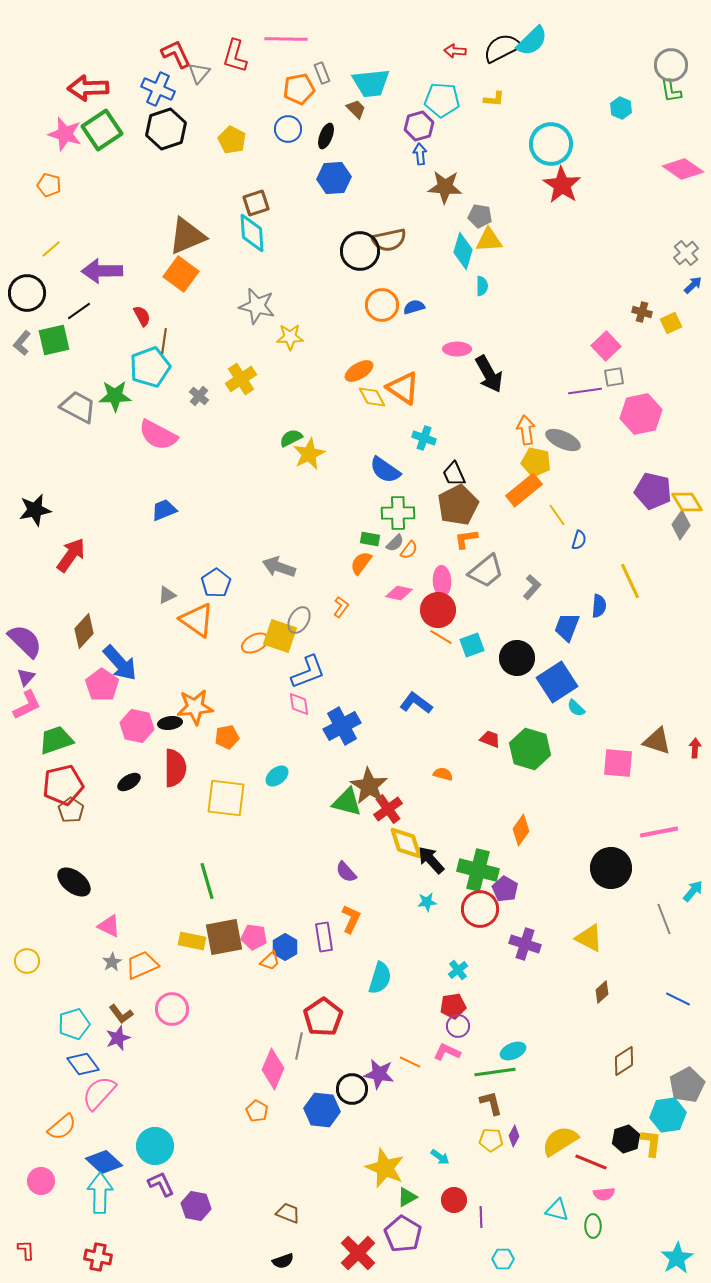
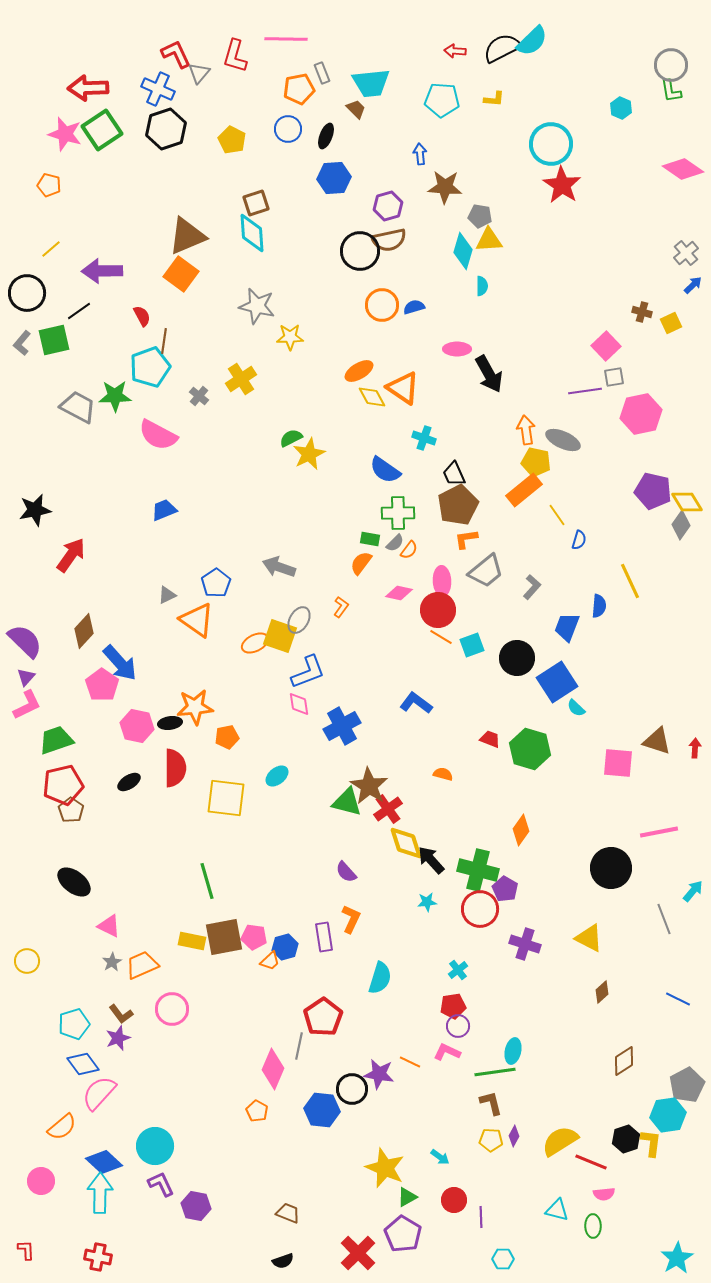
purple hexagon at (419, 126): moved 31 px left, 80 px down
blue hexagon at (285, 947): rotated 15 degrees clockwise
cyan ellipse at (513, 1051): rotated 55 degrees counterclockwise
